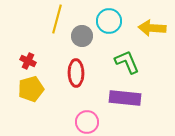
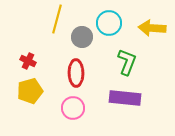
cyan circle: moved 2 px down
gray circle: moved 1 px down
green L-shape: rotated 44 degrees clockwise
yellow pentagon: moved 1 px left, 2 px down
pink circle: moved 14 px left, 14 px up
